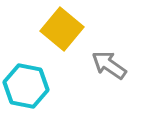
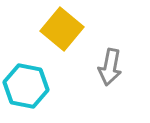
gray arrow: moved 1 px right, 2 px down; rotated 114 degrees counterclockwise
